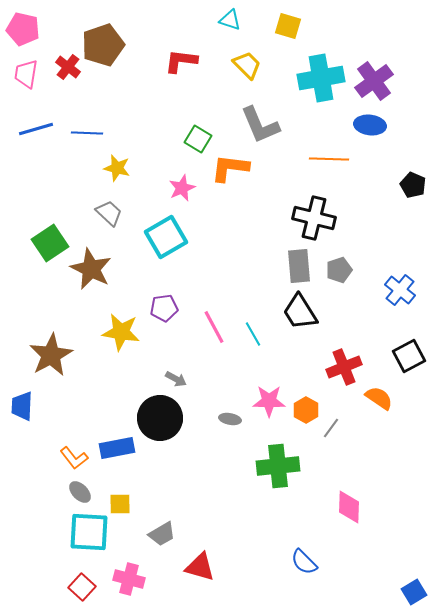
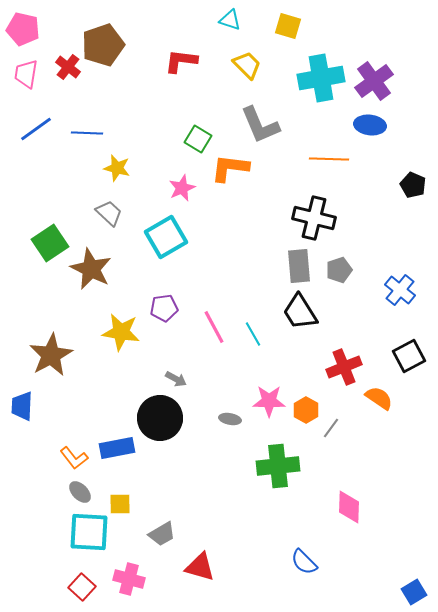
blue line at (36, 129): rotated 20 degrees counterclockwise
